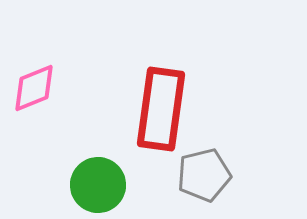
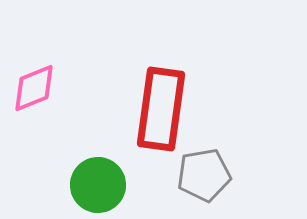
gray pentagon: rotated 4 degrees clockwise
